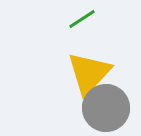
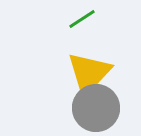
gray circle: moved 10 px left
